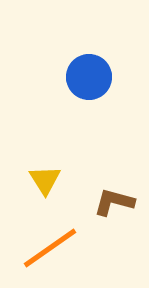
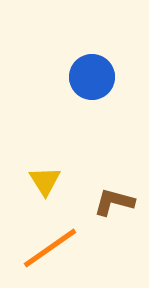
blue circle: moved 3 px right
yellow triangle: moved 1 px down
